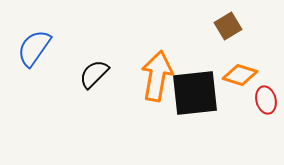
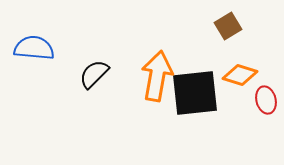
blue semicircle: rotated 60 degrees clockwise
